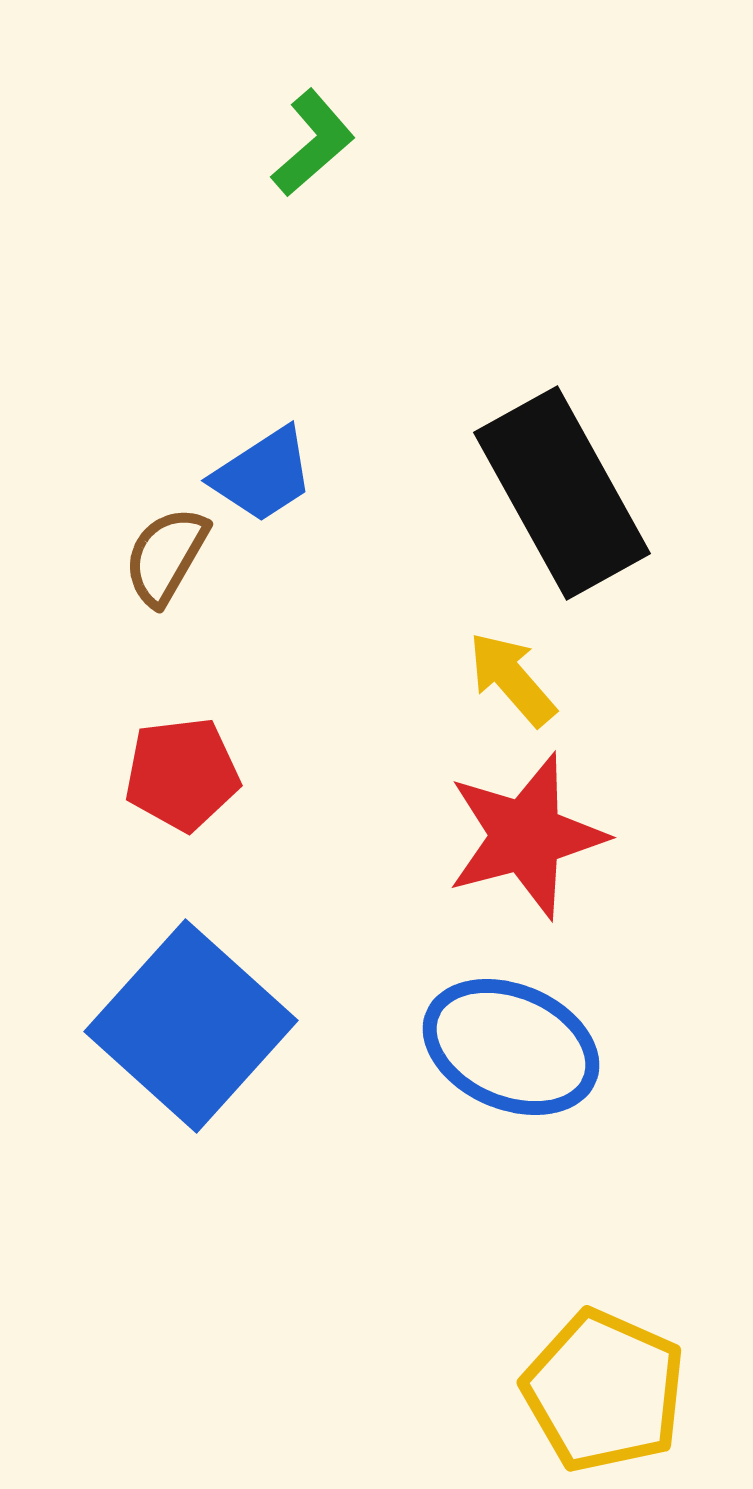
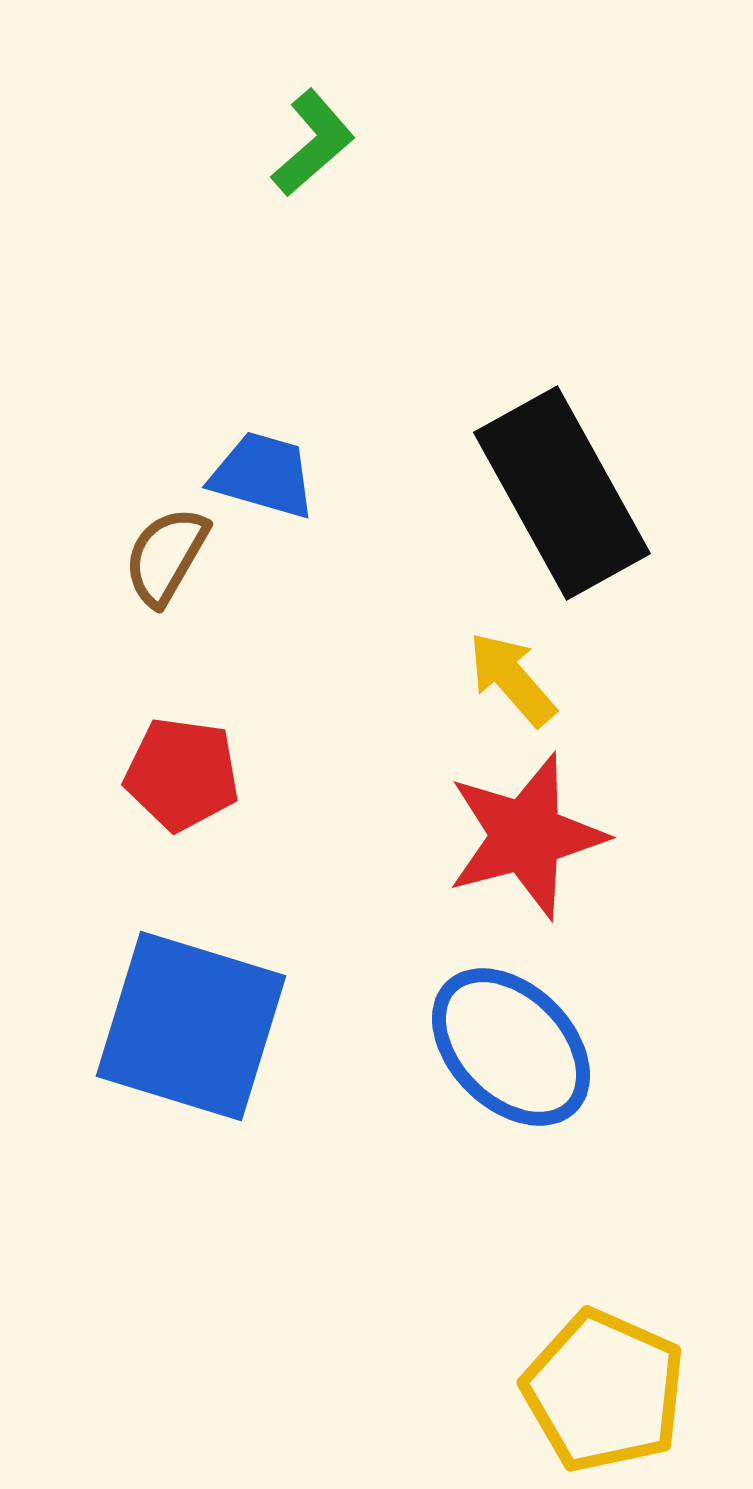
blue trapezoid: rotated 131 degrees counterclockwise
red pentagon: rotated 15 degrees clockwise
blue square: rotated 25 degrees counterclockwise
blue ellipse: rotated 22 degrees clockwise
